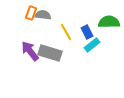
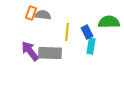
yellow line: moved 1 px right; rotated 36 degrees clockwise
cyan rectangle: moved 1 px left, 1 px down; rotated 42 degrees counterclockwise
gray rectangle: rotated 15 degrees counterclockwise
